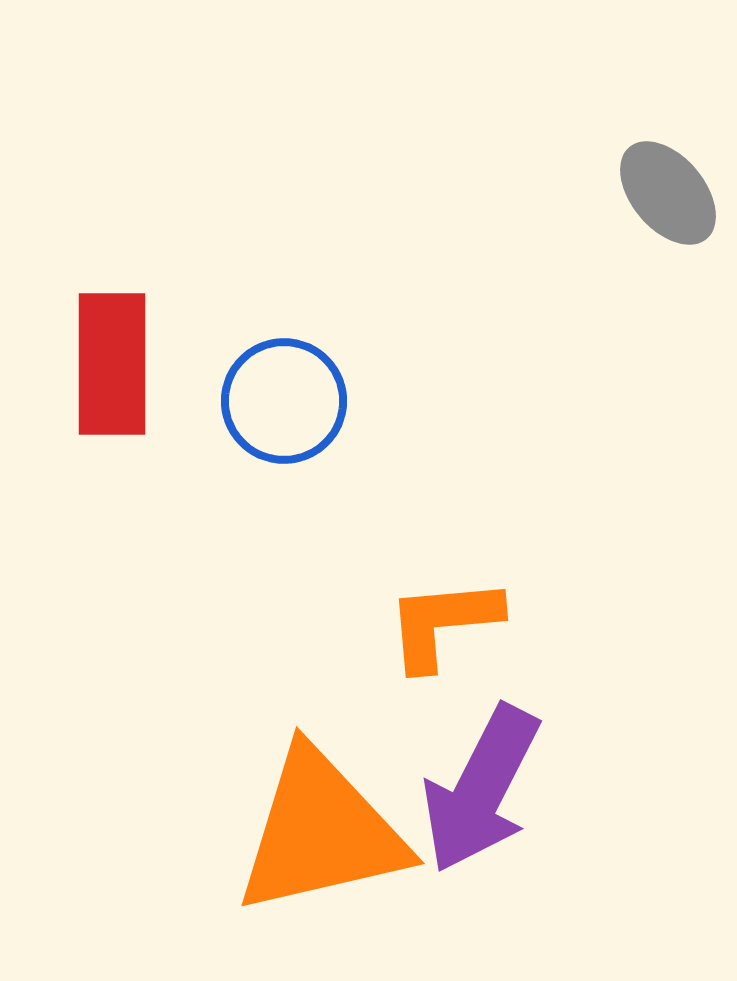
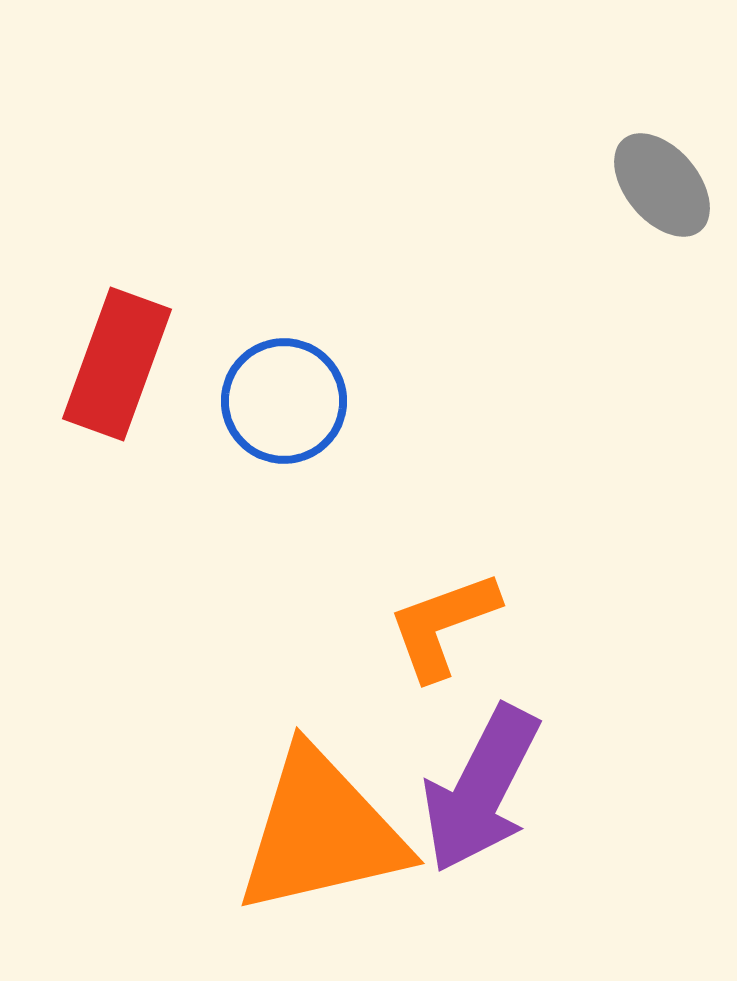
gray ellipse: moved 6 px left, 8 px up
red rectangle: moved 5 px right; rotated 20 degrees clockwise
orange L-shape: moved 2 px down; rotated 15 degrees counterclockwise
